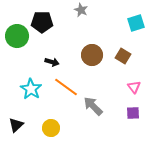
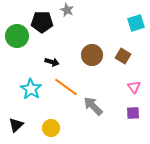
gray star: moved 14 px left
